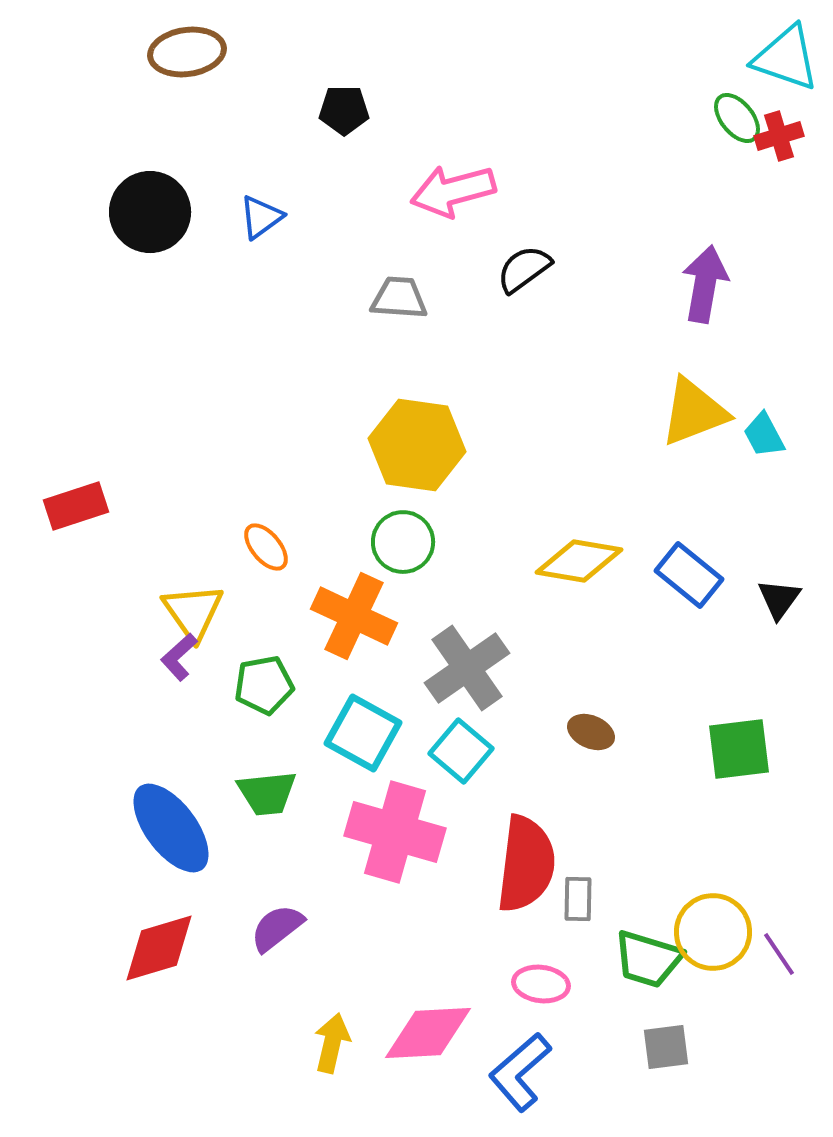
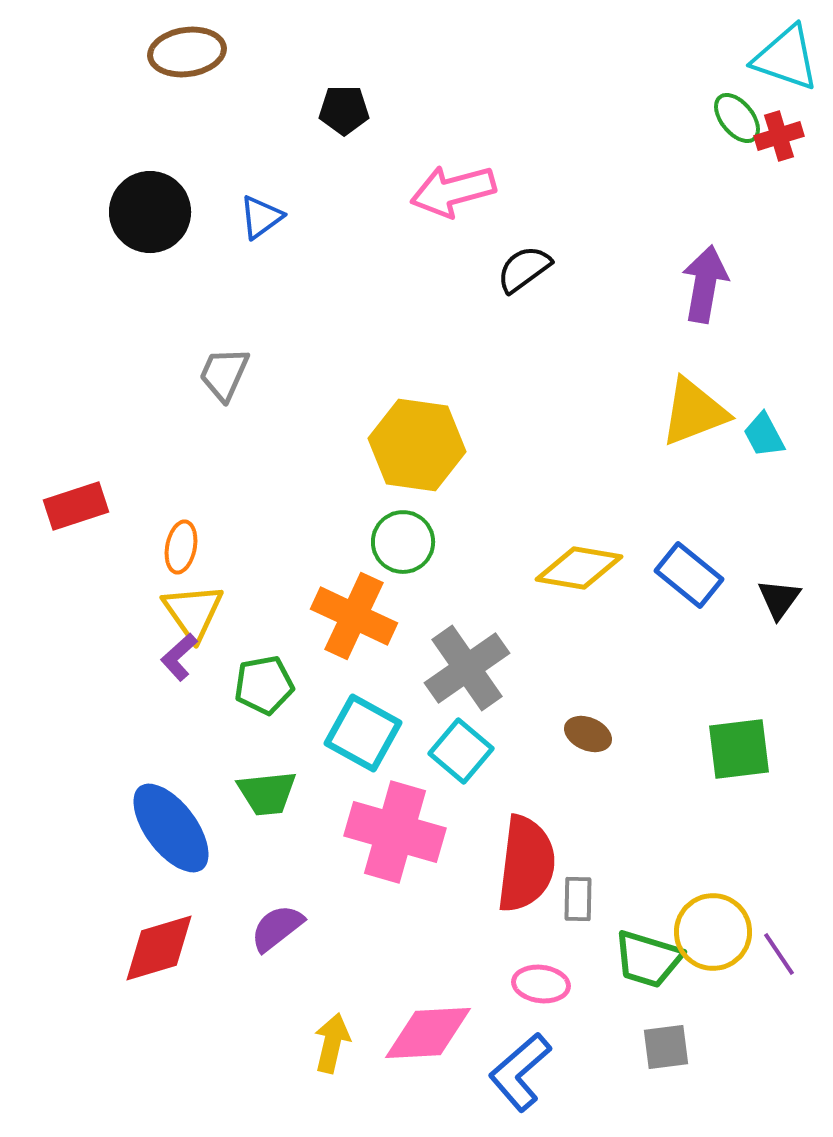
gray trapezoid at (399, 298): moved 175 px left, 76 px down; rotated 70 degrees counterclockwise
orange ellipse at (266, 547): moved 85 px left; rotated 51 degrees clockwise
yellow diamond at (579, 561): moved 7 px down
brown ellipse at (591, 732): moved 3 px left, 2 px down
